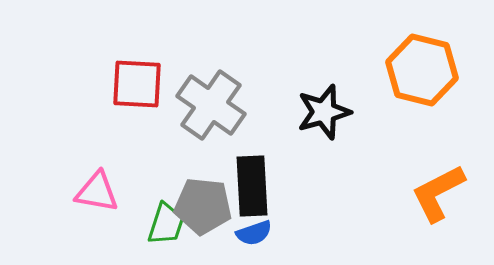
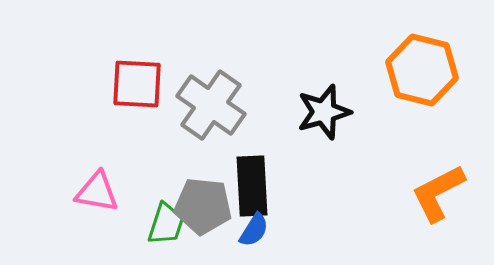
blue semicircle: moved 3 px up; rotated 39 degrees counterclockwise
